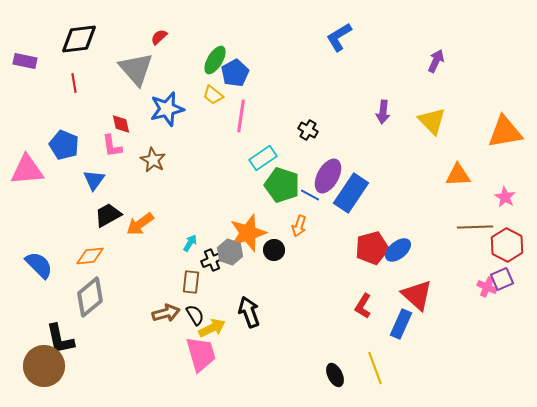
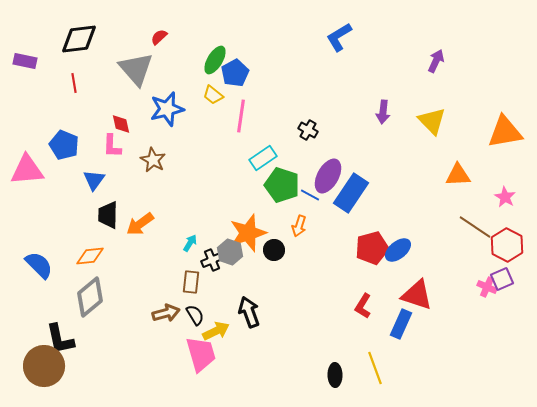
pink L-shape at (112, 146): rotated 10 degrees clockwise
black trapezoid at (108, 215): rotated 60 degrees counterclockwise
brown line at (475, 227): rotated 36 degrees clockwise
red triangle at (417, 295): rotated 24 degrees counterclockwise
yellow arrow at (212, 328): moved 4 px right, 3 px down
black ellipse at (335, 375): rotated 25 degrees clockwise
